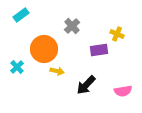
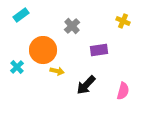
yellow cross: moved 6 px right, 13 px up
orange circle: moved 1 px left, 1 px down
pink semicircle: rotated 66 degrees counterclockwise
